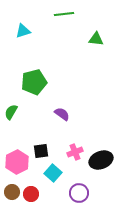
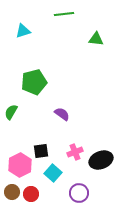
pink hexagon: moved 3 px right, 3 px down
